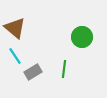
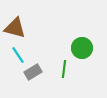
brown triangle: rotated 25 degrees counterclockwise
green circle: moved 11 px down
cyan line: moved 3 px right, 1 px up
